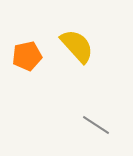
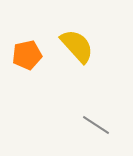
orange pentagon: moved 1 px up
